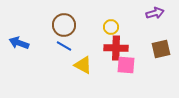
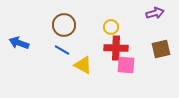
blue line: moved 2 px left, 4 px down
